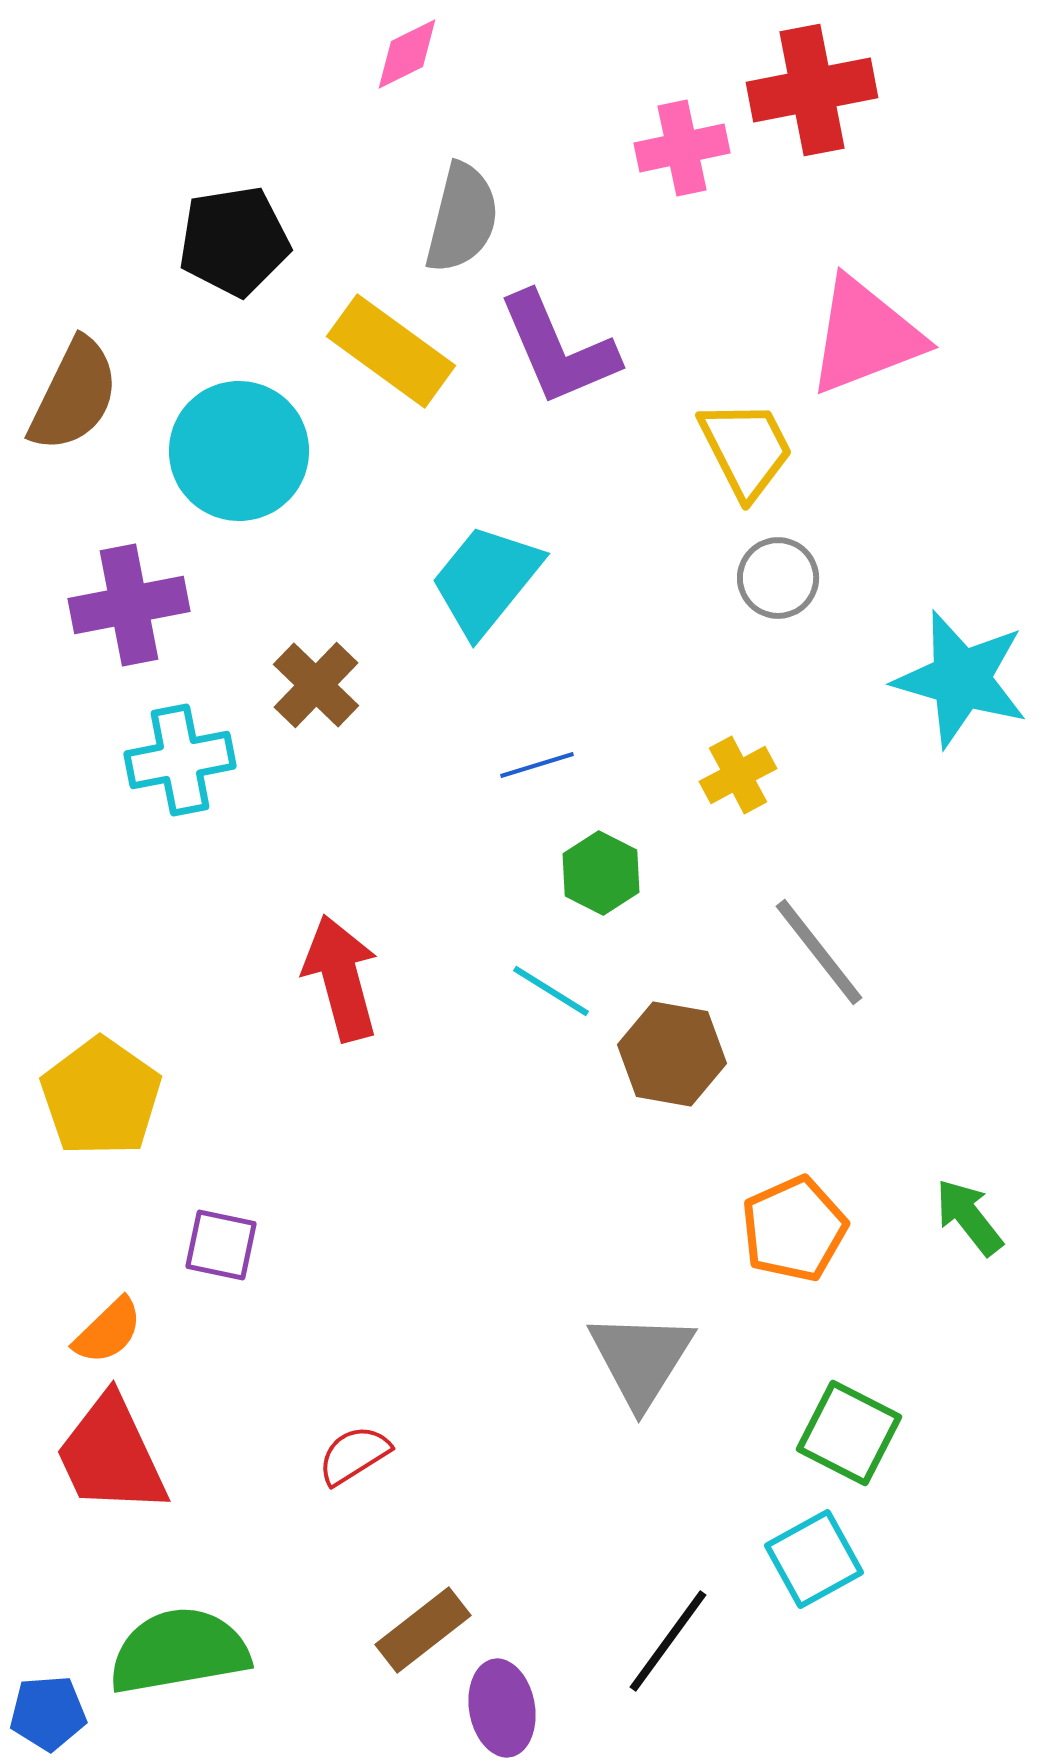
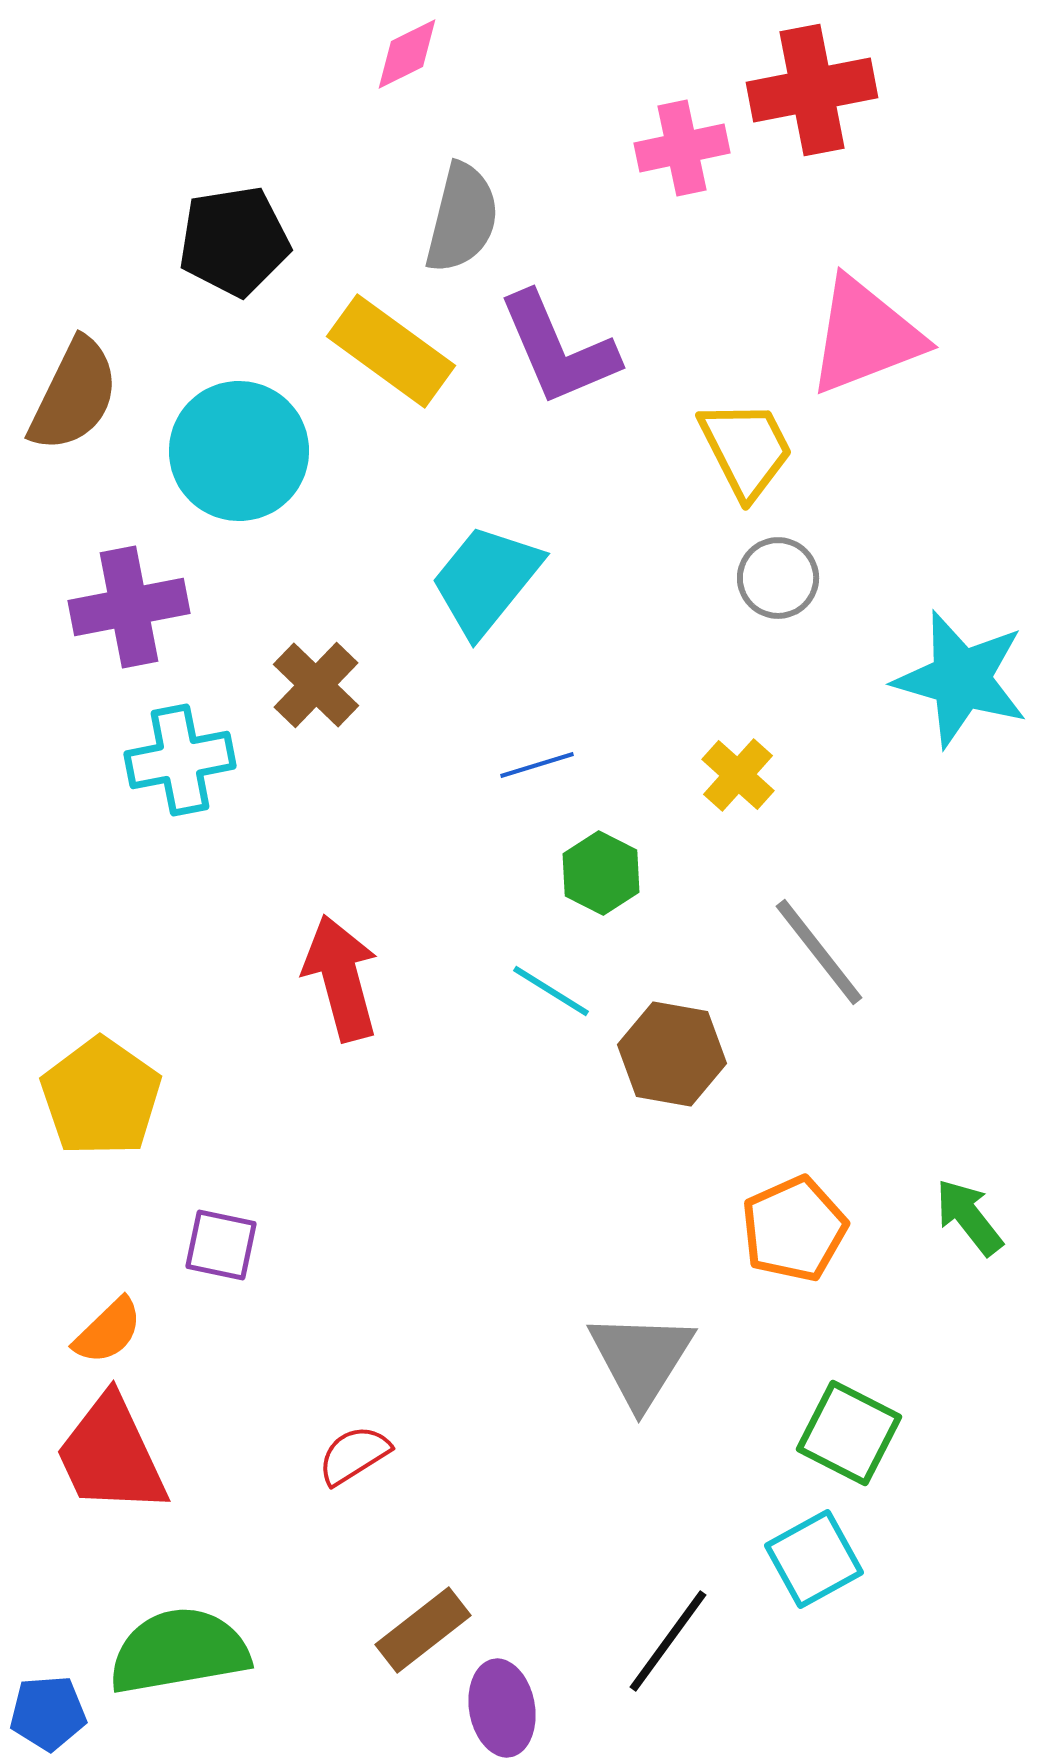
purple cross: moved 2 px down
yellow cross: rotated 20 degrees counterclockwise
